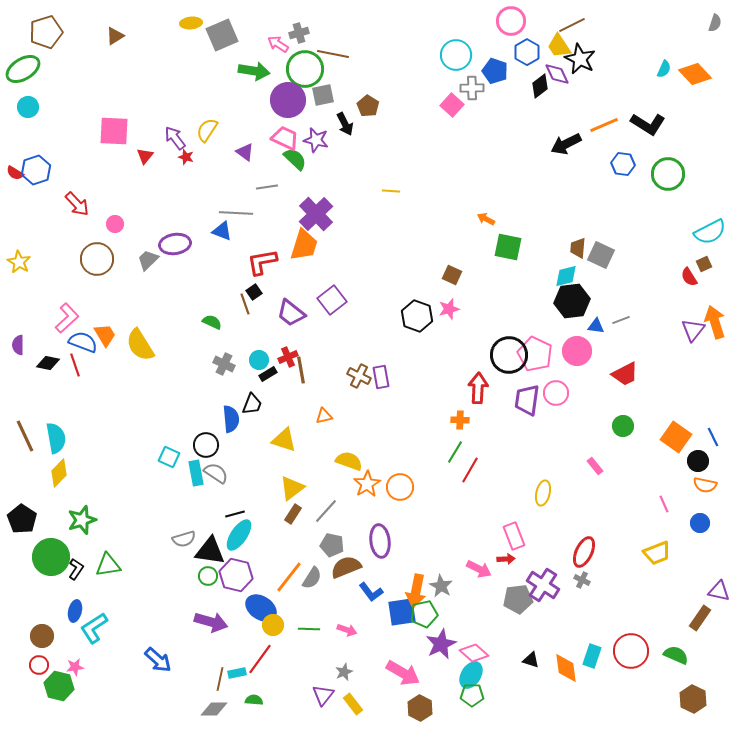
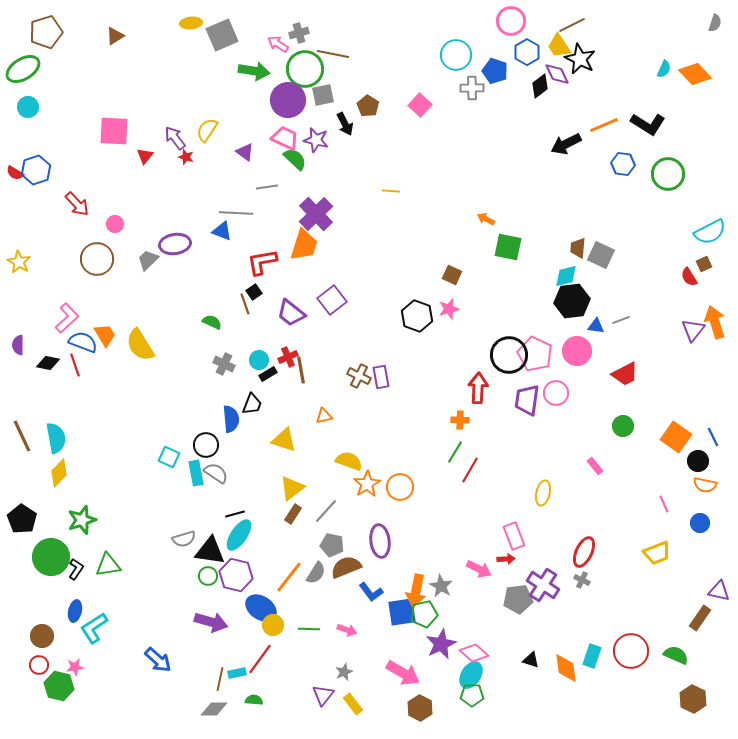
pink square at (452, 105): moved 32 px left
brown line at (25, 436): moved 3 px left
gray semicircle at (312, 578): moved 4 px right, 5 px up
